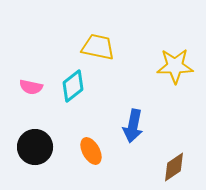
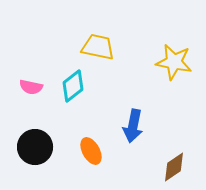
yellow star: moved 1 px left, 4 px up; rotated 12 degrees clockwise
